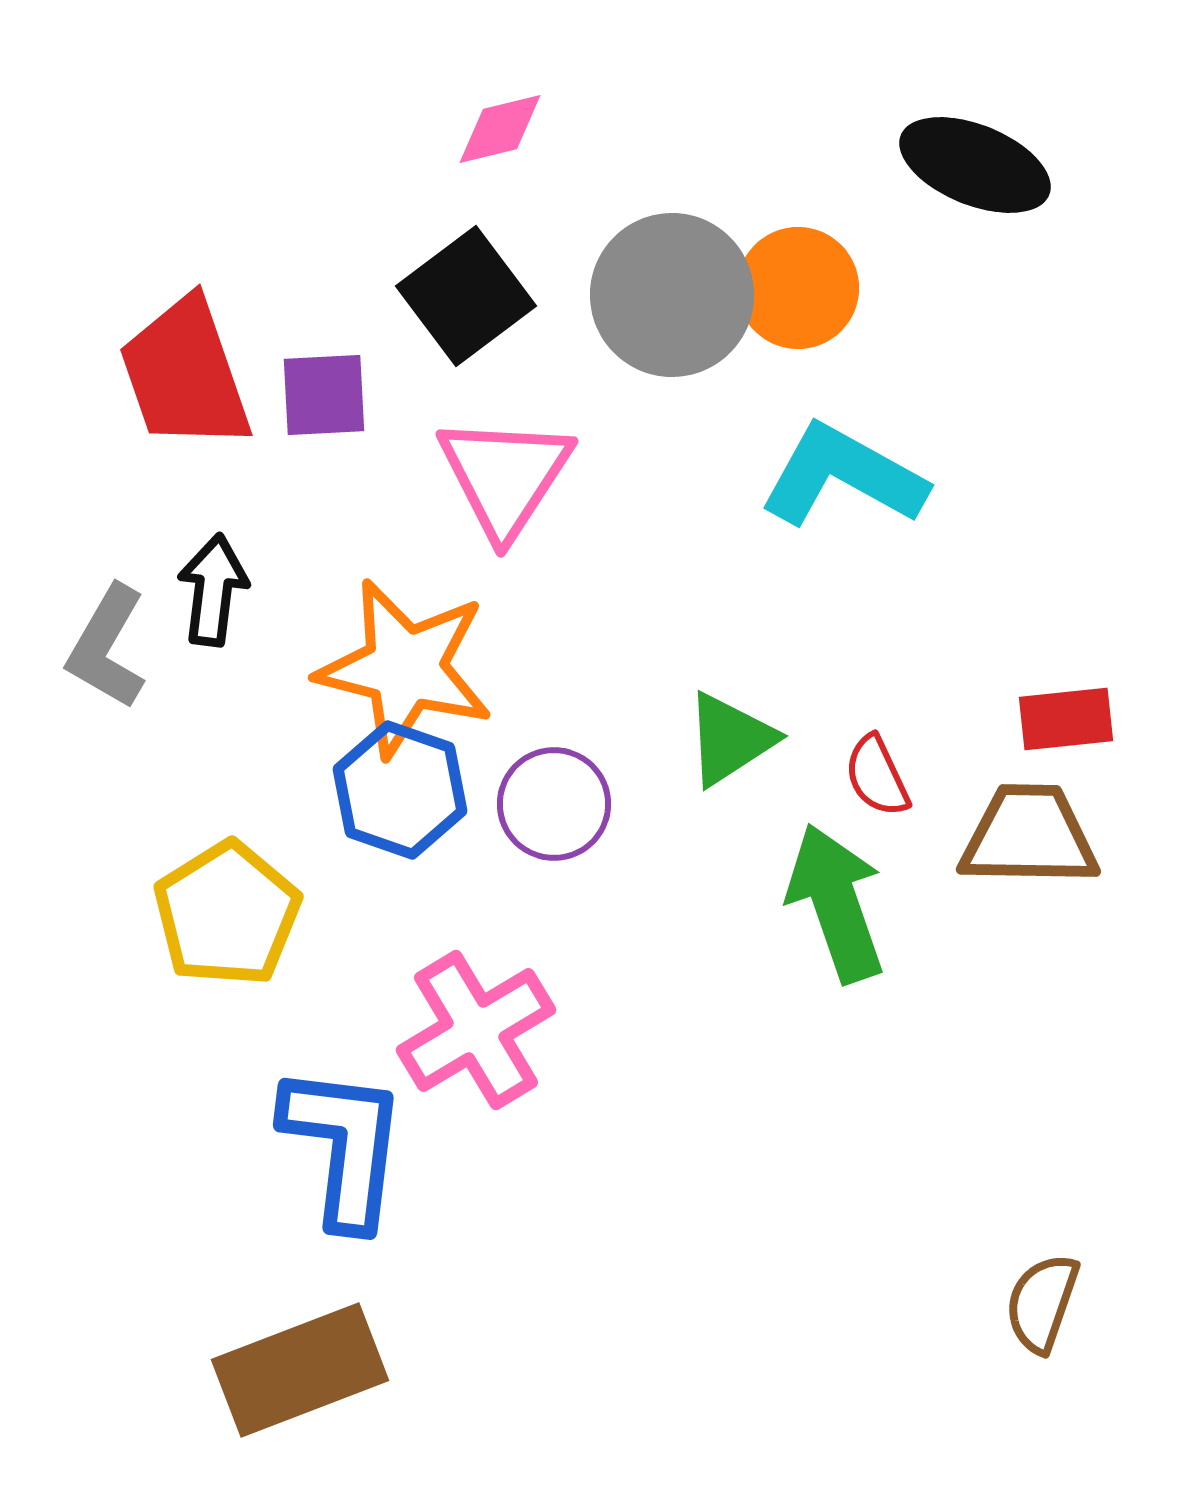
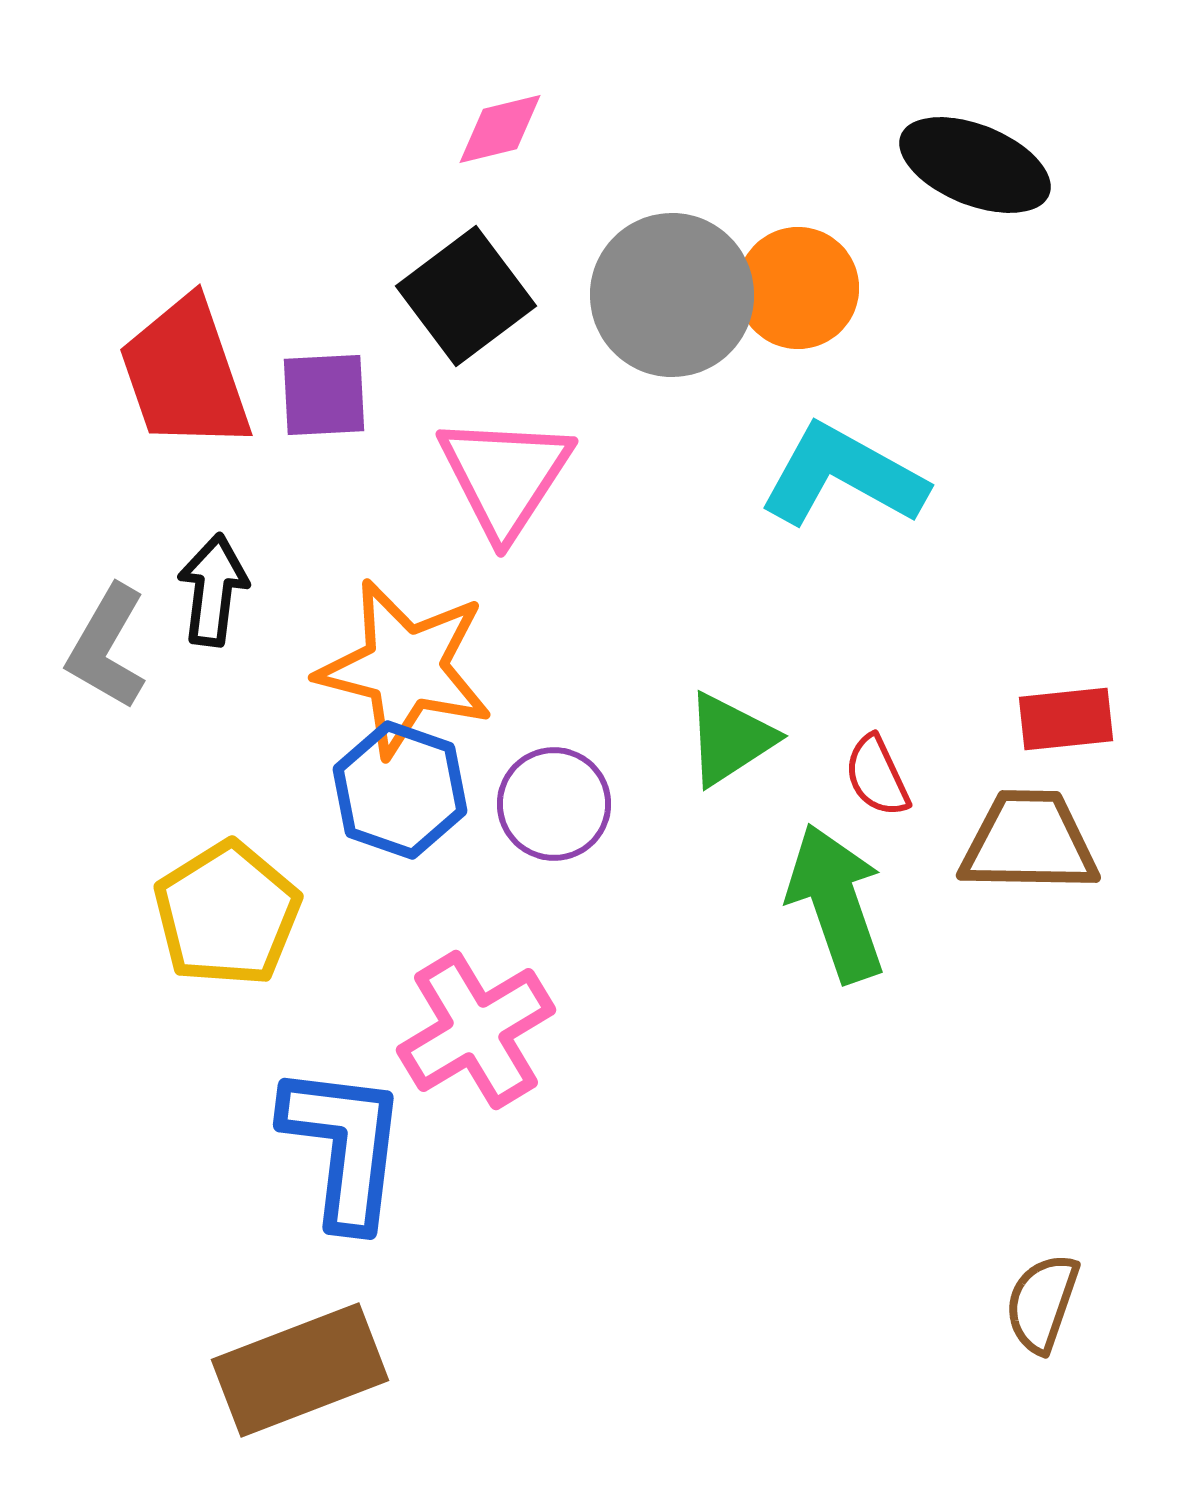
brown trapezoid: moved 6 px down
